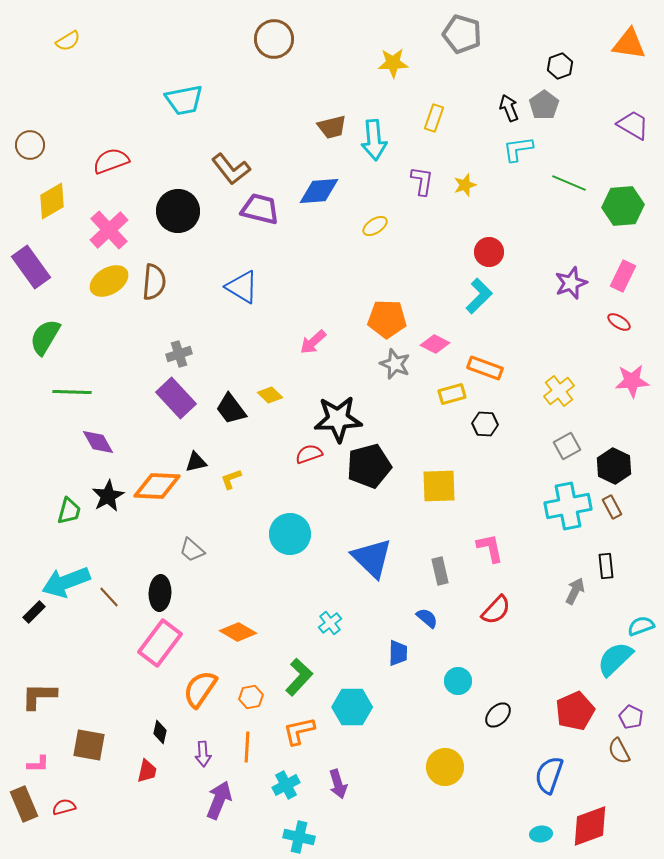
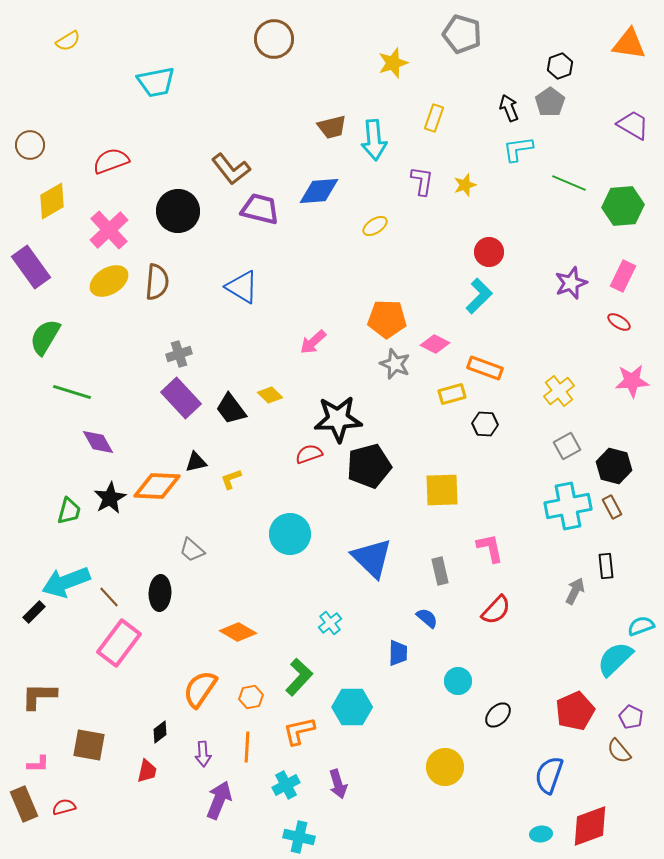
yellow star at (393, 63): rotated 16 degrees counterclockwise
cyan trapezoid at (184, 100): moved 28 px left, 18 px up
gray pentagon at (544, 105): moved 6 px right, 3 px up
brown semicircle at (154, 282): moved 3 px right
green line at (72, 392): rotated 15 degrees clockwise
purple rectangle at (176, 398): moved 5 px right
black hexagon at (614, 466): rotated 12 degrees counterclockwise
yellow square at (439, 486): moved 3 px right, 4 px down
black star at (108, 496): moved 2 px right, 2 px down
pink rectangle at (160, 643): moved 41 px left
black diamond at (160, 732): rotated 40 degrees clockwise
brown semicircle at (619, 751): rotated 12 degrees counterclockwise
